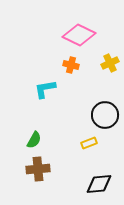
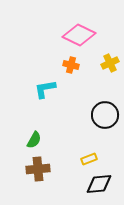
yellow rectangle: moved 16 px down
